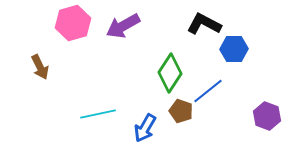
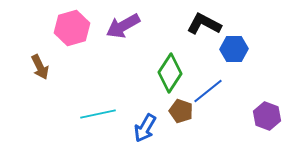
pink hexagon: moved 1 px left, 5 px down
